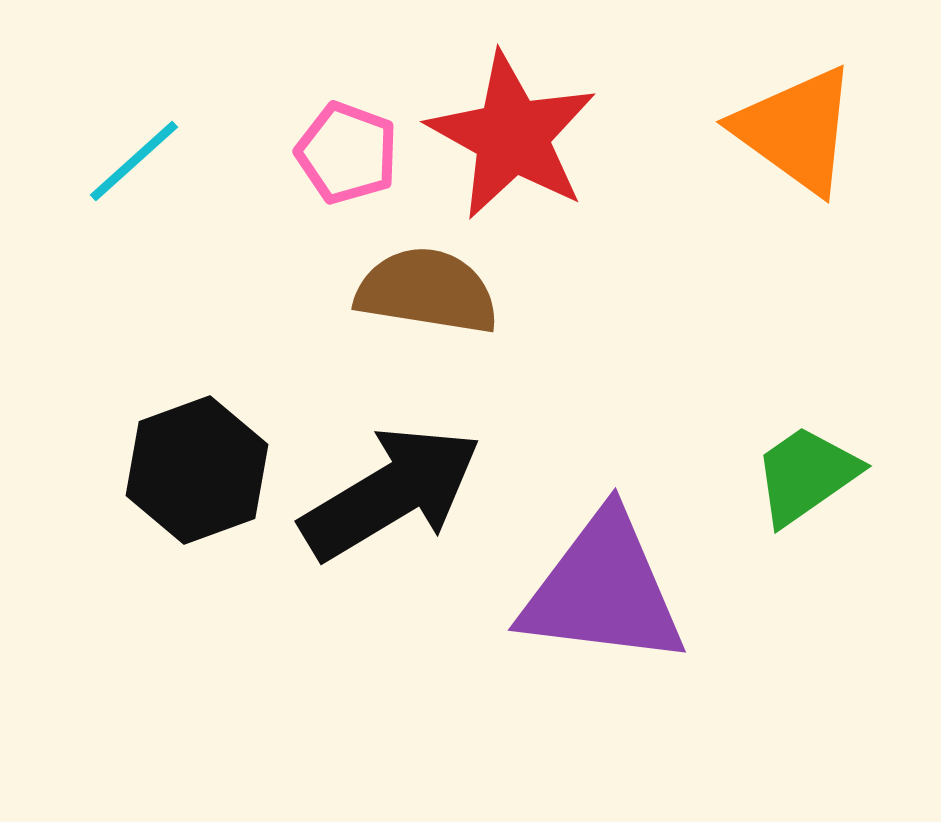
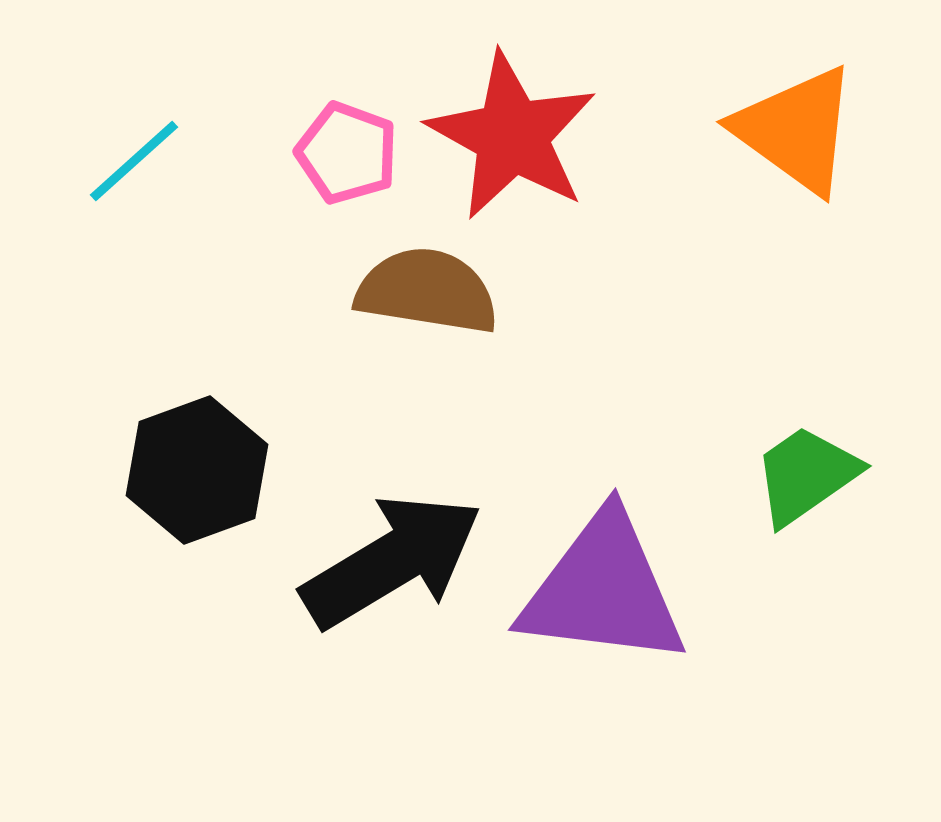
black arrow: moved 1 px right, 68 px down
